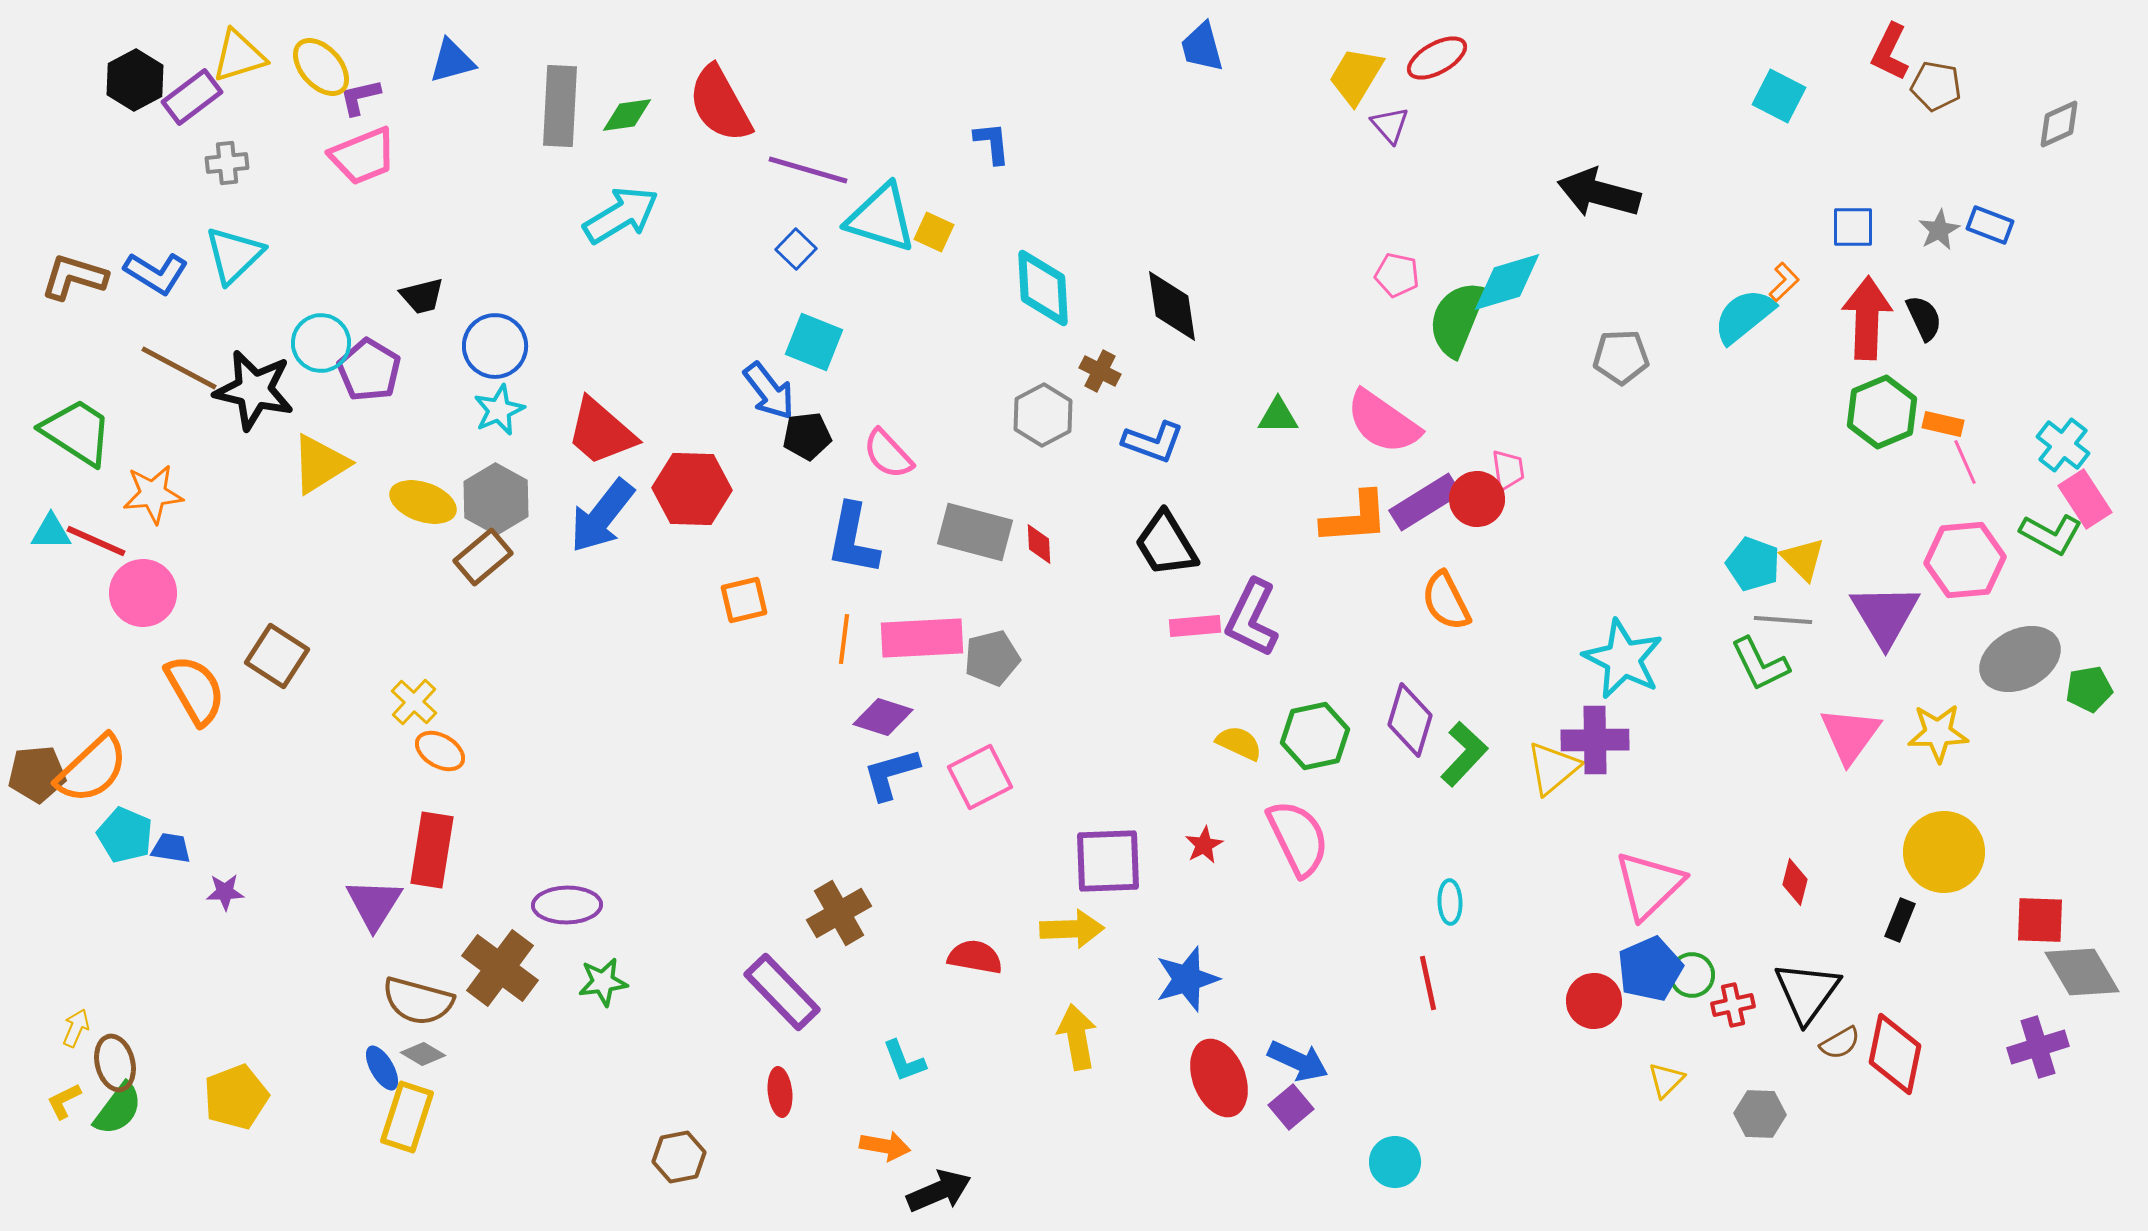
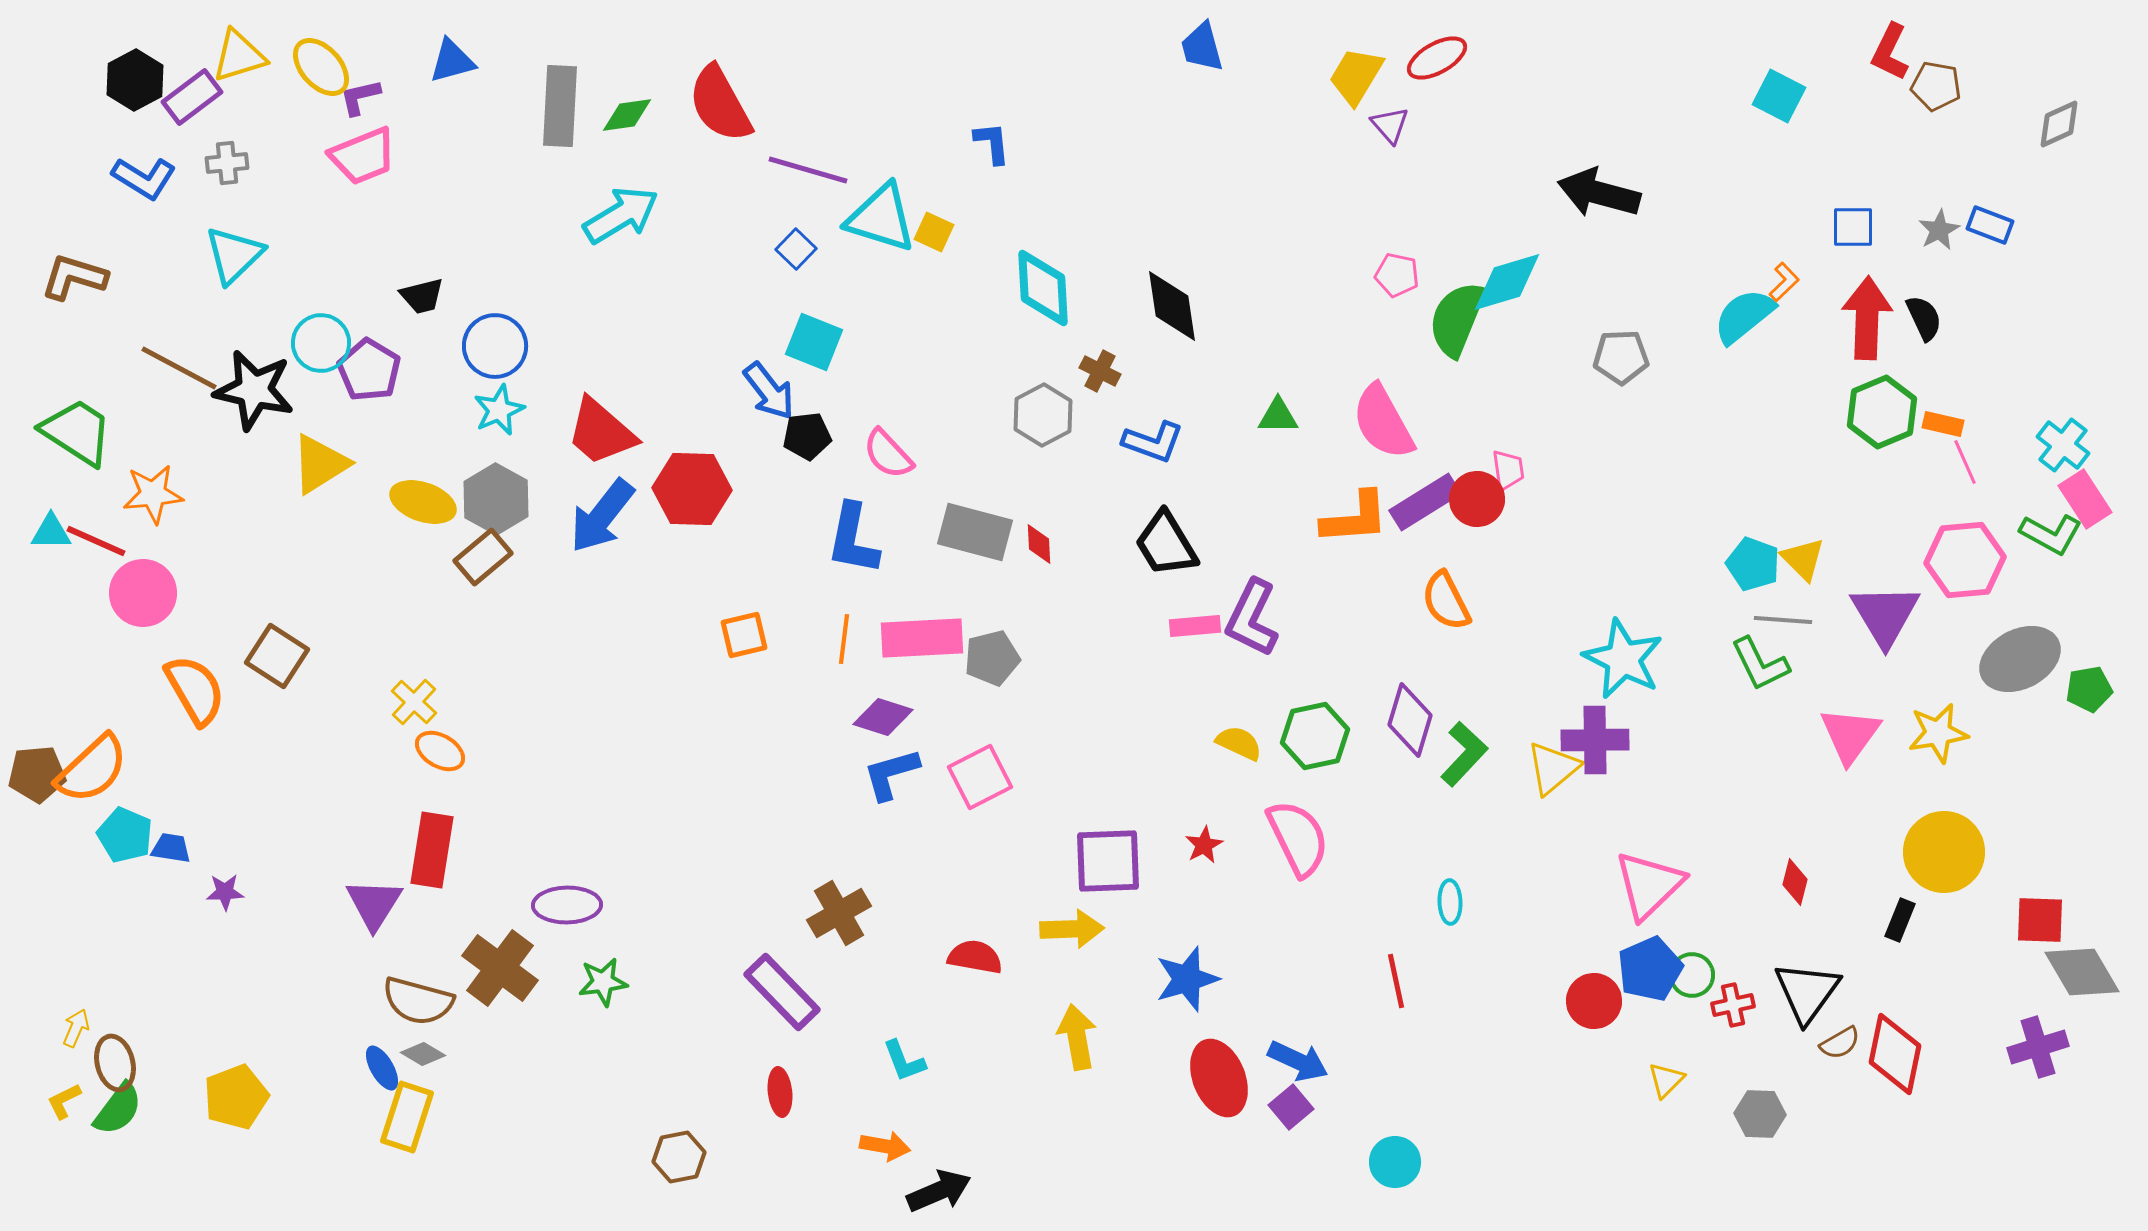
blue L-shape at (156, 273): moved 12 px left, 95 px up
pink semicircle at (1383, 422): rotated 26 degrees clockwise
orange square at (744, 600): moved 35 px down
yellow star at (1938, 733): rotated 8 degrees counterclockwise
red line at (1428, 983): moved 32 px left, 2 px up
